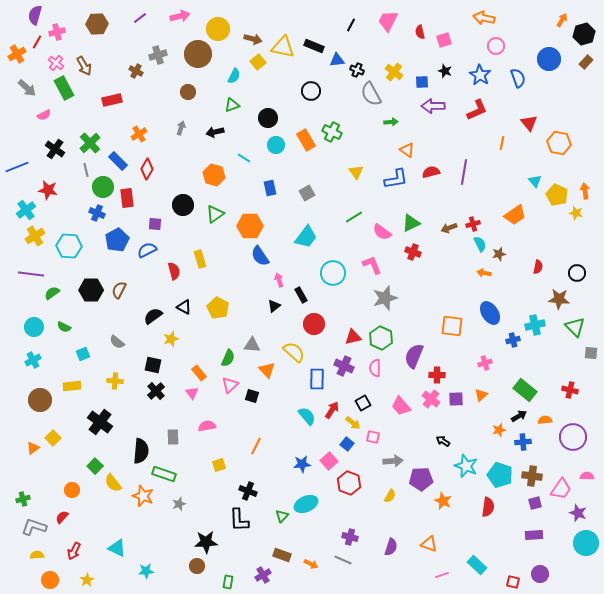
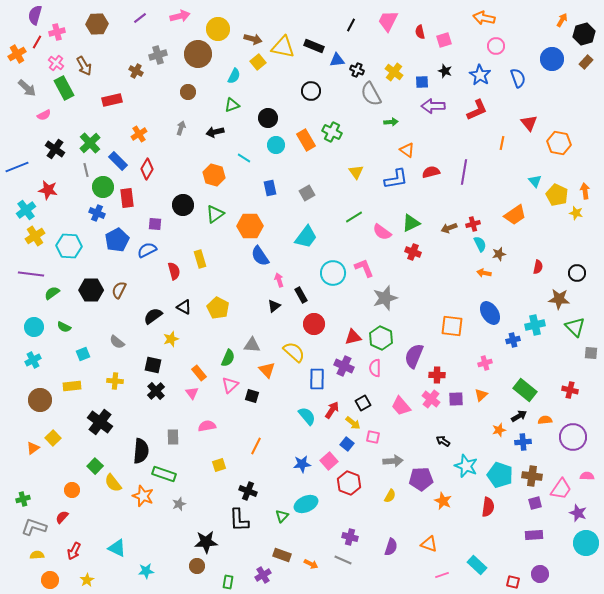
blue circle at (549, 59): moved 3 px right
pink L-shape at (372, 265): moved 8 px left, 3 px down
